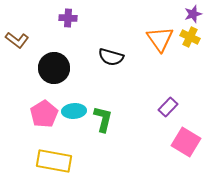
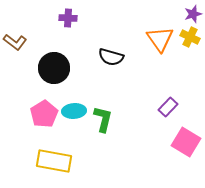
brown L-shape: moved 2 px left, 2 px down
